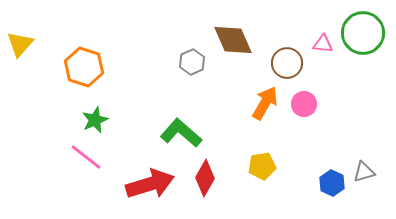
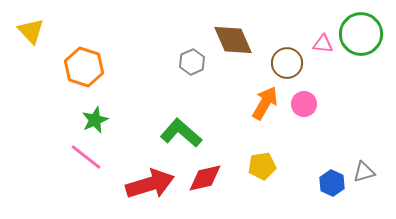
green circle: moved 2 px left, 1 px down
yellow triangle: moved 11 px right, 13 px up; rotated 24 degrees counterclockwise
red diamond: rotated 48 degrees clockwise
